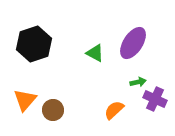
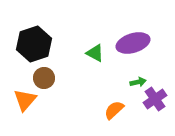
purple ellipse: rotated 40 degrees clockwise
purple cross: rotated 30 degrees clockwise
brown circle: moved 9 px left, 32 px up
